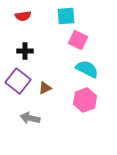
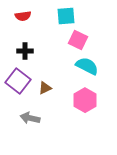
cyan semicircle: moved 3 px up
pink hexagon: rotated 10 degrees counterclockwise
